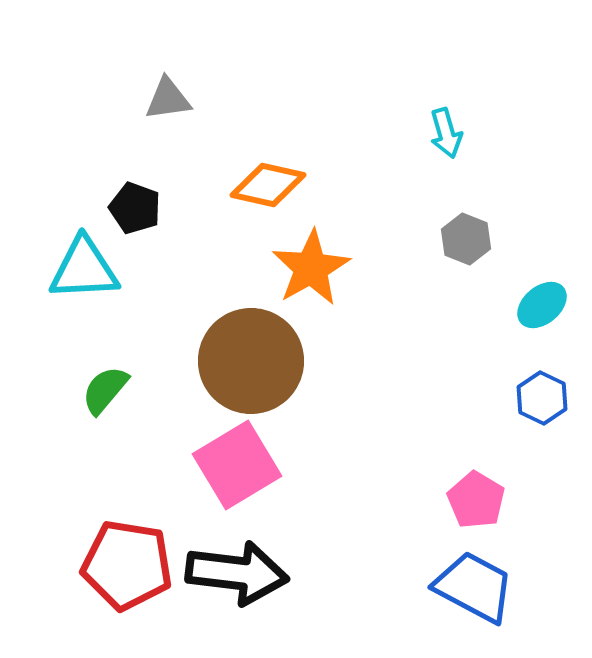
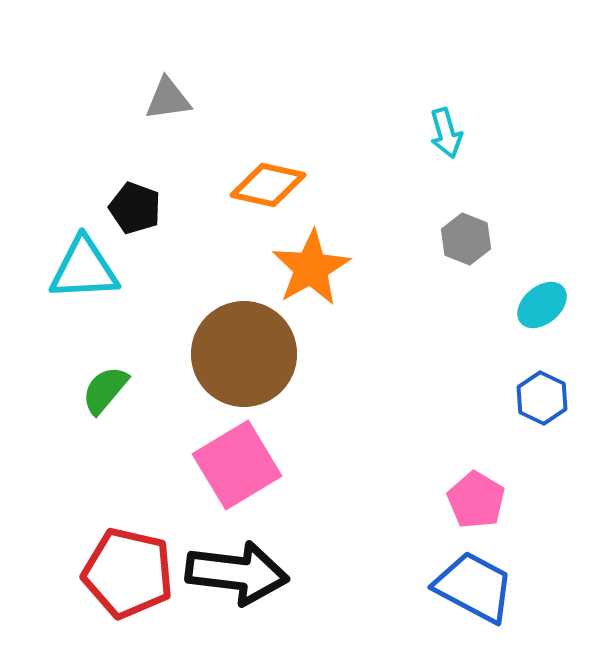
brown circle: moved 7 px left, 7 px up
red pentagon: moved 1 px right, 8 px down; rotated 4 degrees clockwise
